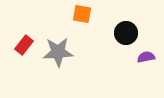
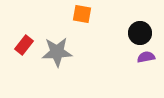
black circle: moved 14 px right
gray star: moved 1 px left
